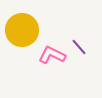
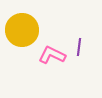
purple line: rotated 48 degrees clockwise
